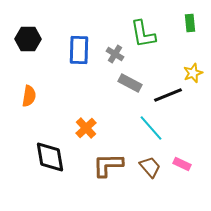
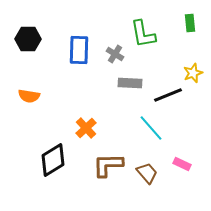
gray rectangle: rotated 25 degrees counterclockwise
orange semicircle: rotated 90 degrees clockwise
black diamond: moved 3 px right, 3 px down; rotated 68 degrees clockwise
brown trapezoid: moved 3 px left, 6 px down
